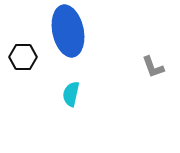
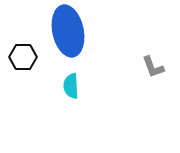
cyan semicircle: moved 8 px up; rotated 15 degrees counterclockwise
